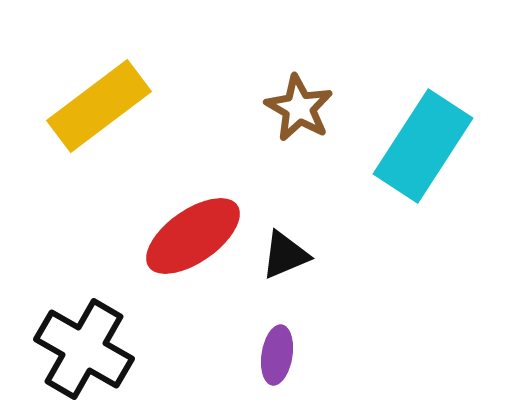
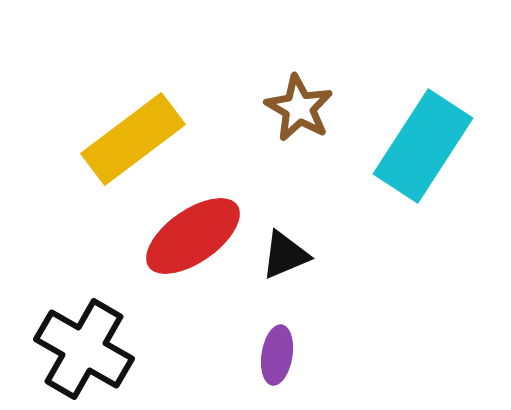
yellow rectangle: moved 34 px right, 33 px down
